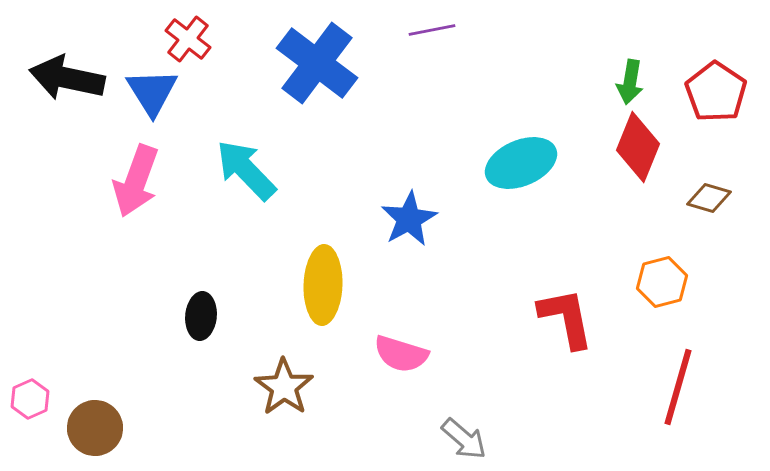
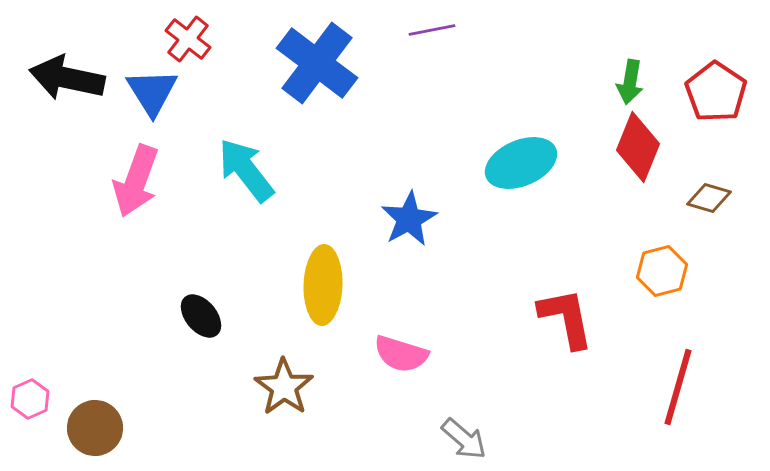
cyan arrow: rotated 6 degrees clockwise
orange hexagon: moved 11 px up
black ellipse: rotated 45 degrees counterclockwise
